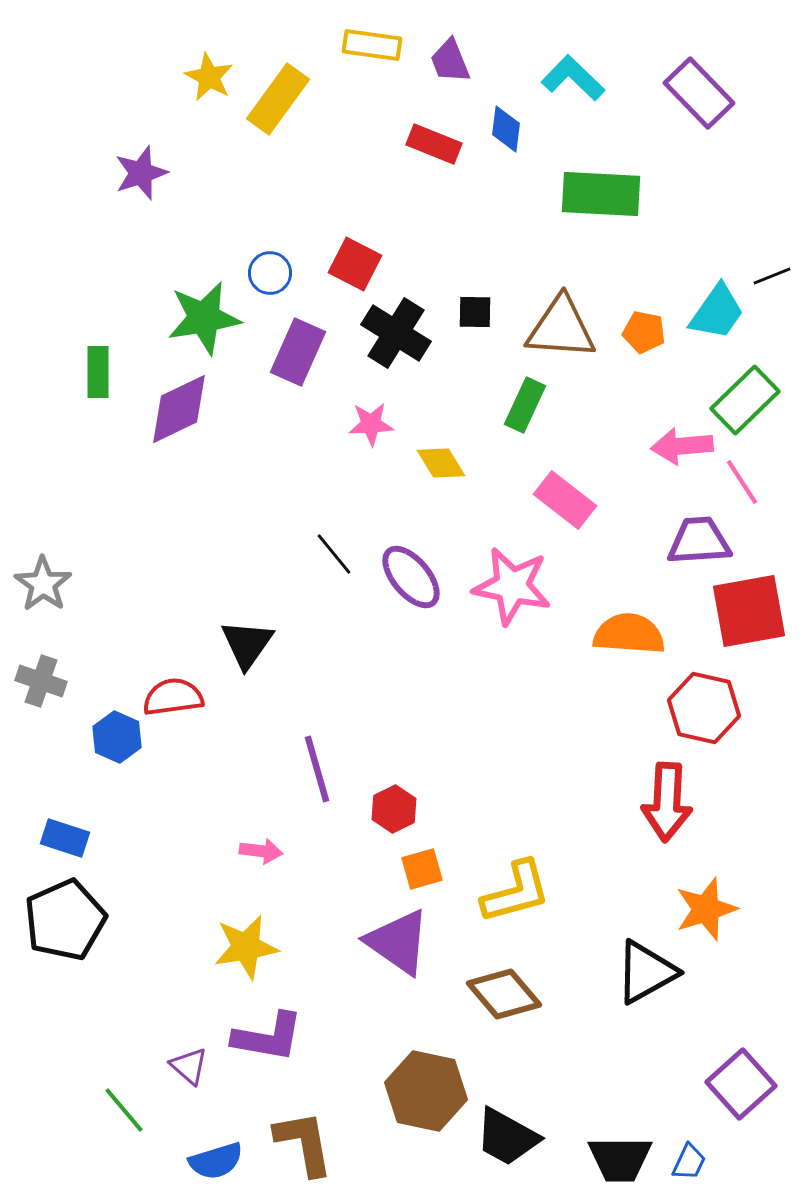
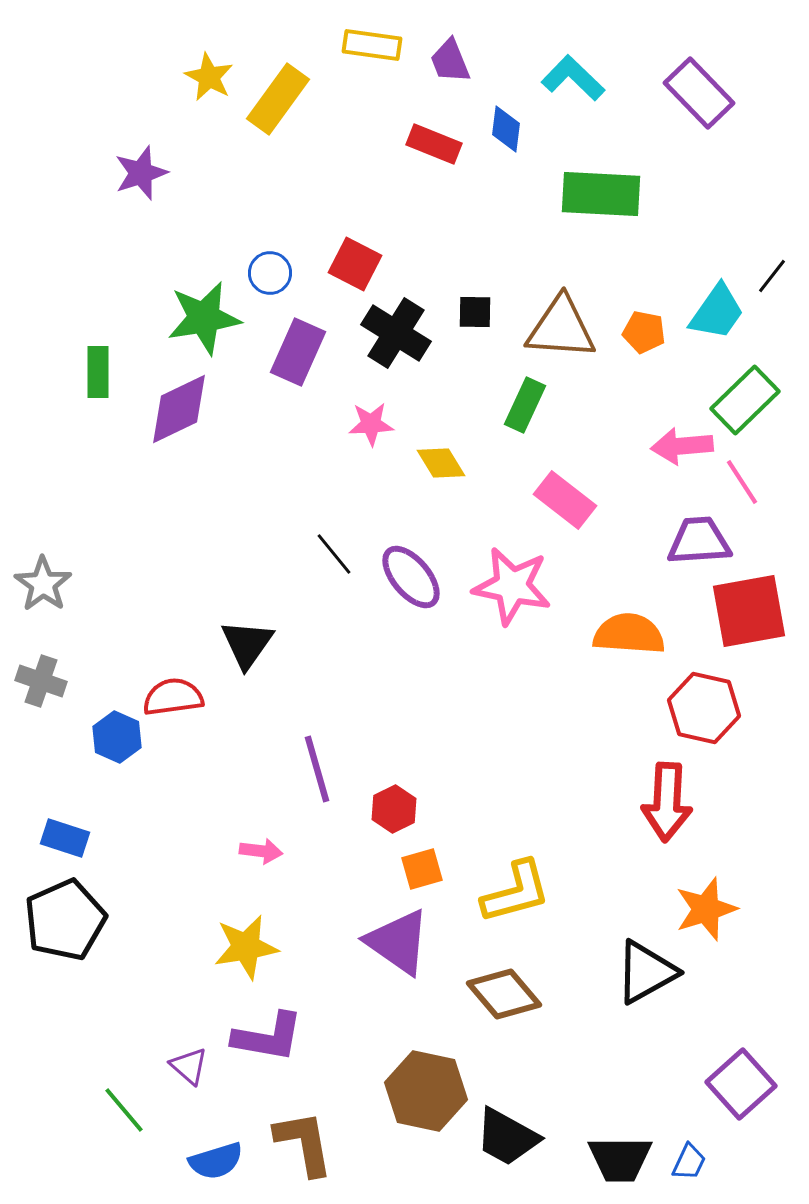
black line at (772, 276): rotated 30 degrees counterclockwise
